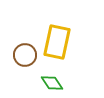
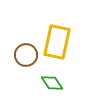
brown circle: moved 1 px right
